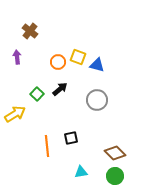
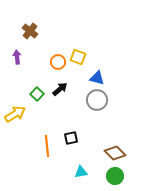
blue triangle: moved 13 px down
